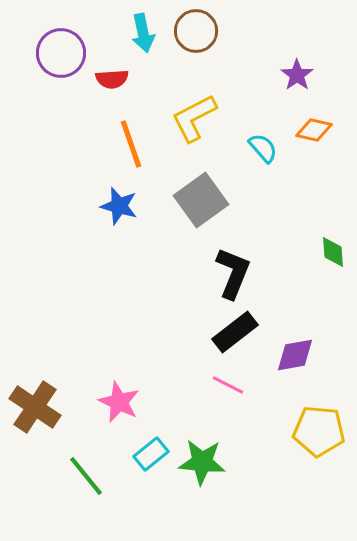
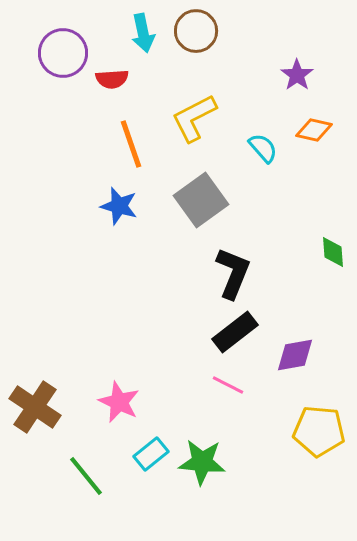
purple circle: moved 2 px right
